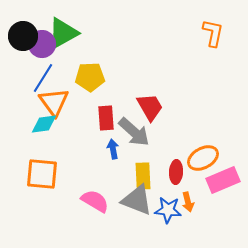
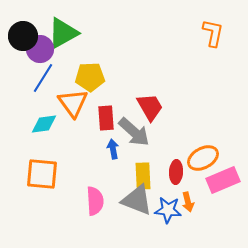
purple circle: moved 2 px left, 5 px down
orange triangle: moved 19 px right, 1 px down
pink semicircle: rotated 56 degrees clockwise
